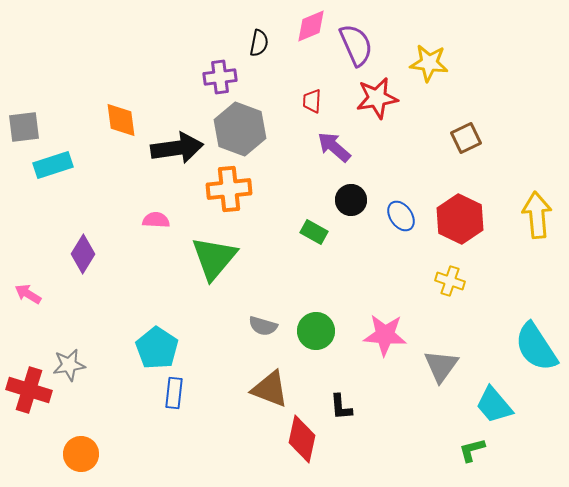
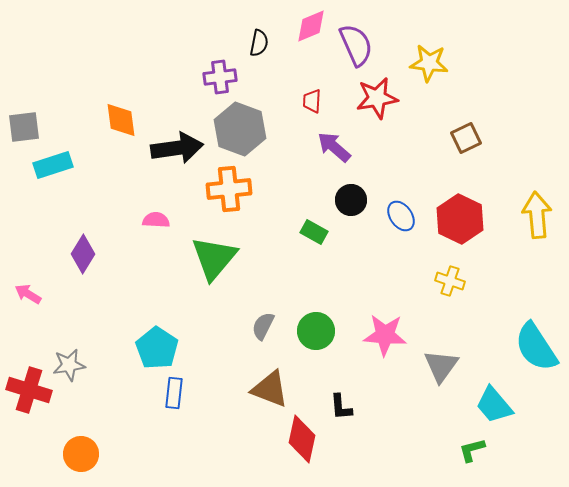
gray semicircle: rotated 100 degrees clockwise
